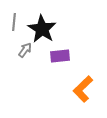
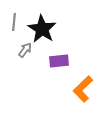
purple rectangle: moved 1 px left, 5 px down
